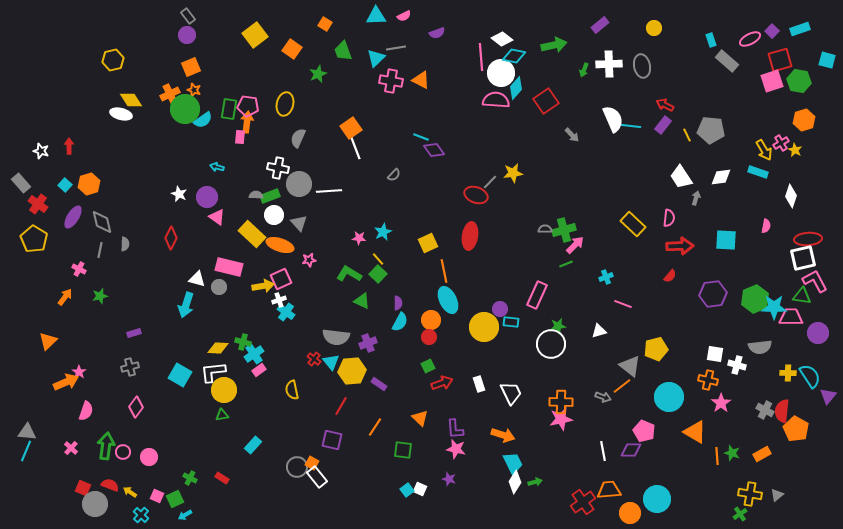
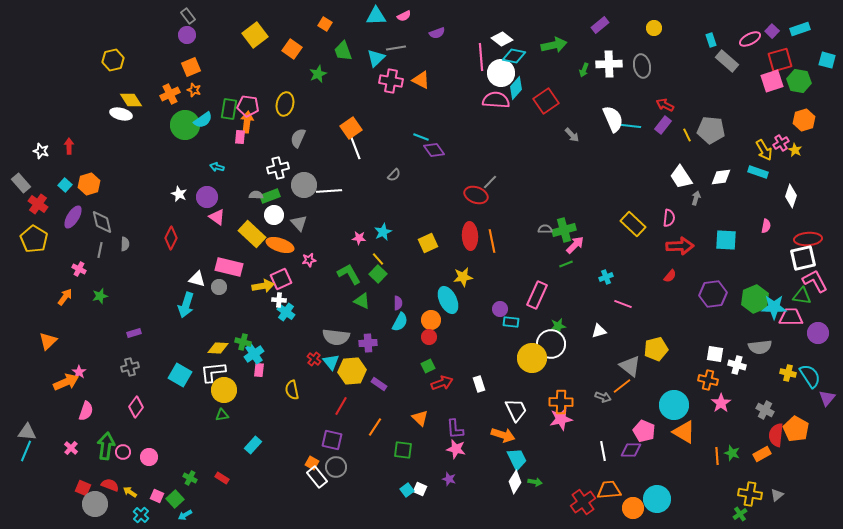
green circle at (185, 109): moved 16 px down
white cross at (278, 168): rotated 25 degrees counterclockwise
yellow star at (513, 173): moved 50 px left, 104 px down
gray circle at (299, 184): moved 5 px right, 1 px down
red ellipse at (470, 236): rotated 12 degrees counterclockwise
orange line at (444, 271): moved 48 px right, 30 px up
green L-shape at (349, 274): rotated 30 degrees clockwise
white cross at (279, 300): rotated 24 degrees clockwise
yellow circle at (484, 327): moved 48 px right, 31 px down
purple cross at (368, 343): rotated 18 degrees clockwise
pink rectangle at (259, 370): rotated 48 degrees counterclockwise
yellow cross at (788, 373): rotated 14 degrees clockwise
white trapezoid at (511, 393): moved 5 px right, 17 px down
purple triangle at (828, 396): moved 1 px left, 2 px down
cyan circle at (669, 397): moved 5 px right, 8 px down
red semicircle at (782, 411): moved 6 px left, 24 px down
orange triangle at (695, 432): moved 11 px left
cyan trapezoid at (513, 463): moved 4 px right, 4 px up
gray circle at (297, 467): moved 39 px right
green arrow at (535, 482): rotated 24 degrees clockwise
green square at (175, 499): rotated 18 degrees counterclockwise
orange circle at (630, 513): moved 3 px right, 5 px up
